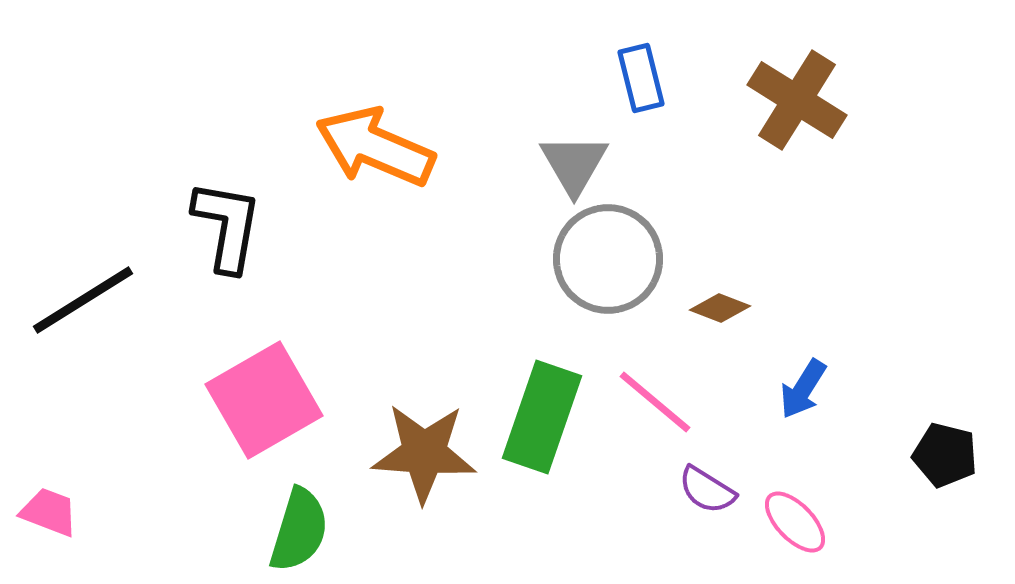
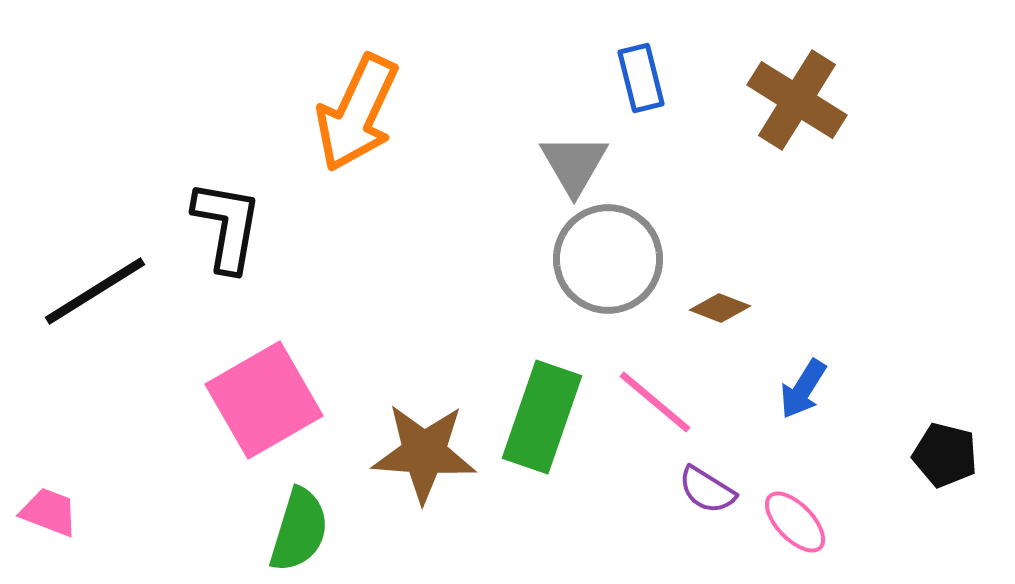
orange arrow: moved 18 px left, 34 px up; rotated 88 degrees counterclockwise
black line: moved 12 px right, 9 px up
